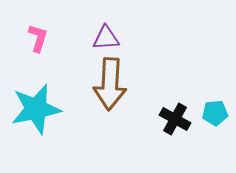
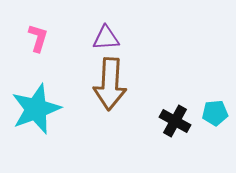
cyan star: rotated 9 degrees counterclockwise
black cross: moved 2 px down
